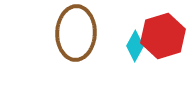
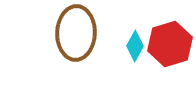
red hexagon: moved 7 px right, 8 px down
